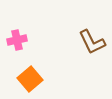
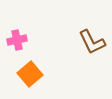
orange square: moved 5 px up
